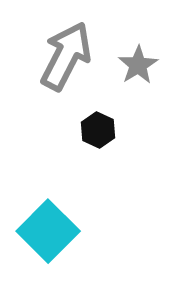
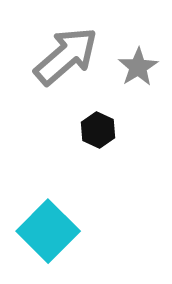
gray arrow: rotated 22 degrees clockwise
gray star: moved 2 px down
